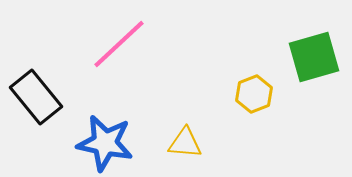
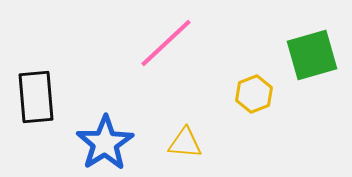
pink line: moved 47 px right, 1 px up
green square: moved 2 px left, 2 px up
black rectangle: rotated 34 degrees clockwise
blue star: rotated 28 degrees clockwise
